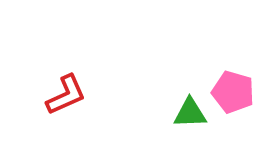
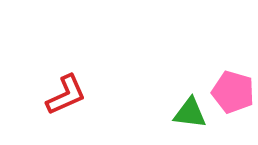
green triangle: rotated 9 degrees clockwise
